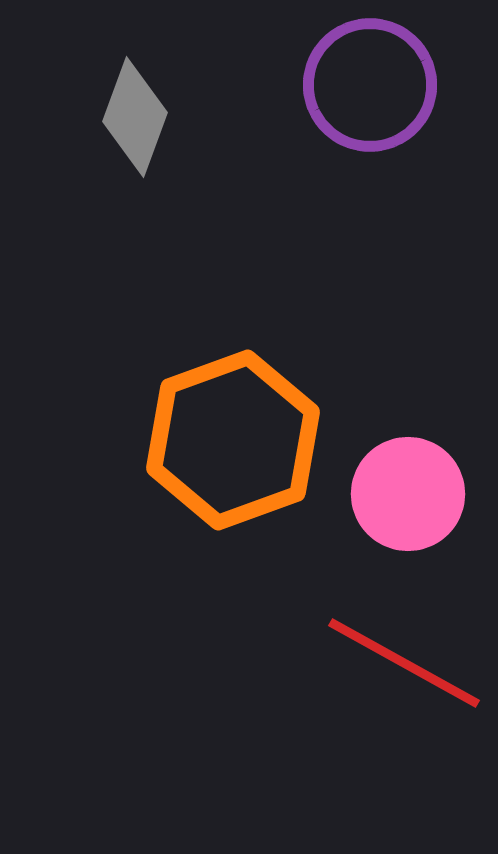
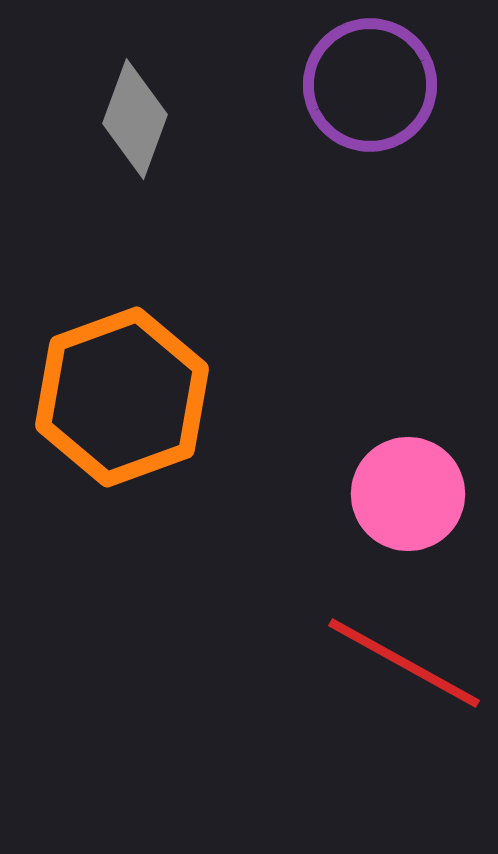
gray diamond: moved 2 px down
orange hexagon: moved 111 px left, 43 px up
